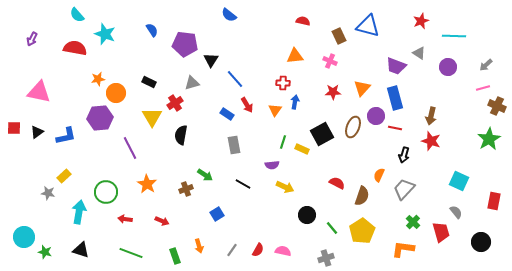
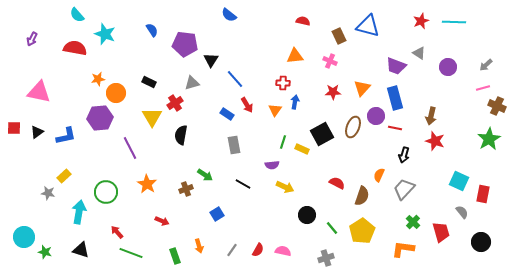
cyan line at (454, 36): moved 14 px up
red star at (431, 141): moved 4 px right
red rectangle at (494, 201): moved 11 px left, 7 px up
gray semicircle at (456, 212): moved 6 px right
red arrow at (125, 219): moved 8 px left, 13 px down; rotated 40 degrees clockwise
